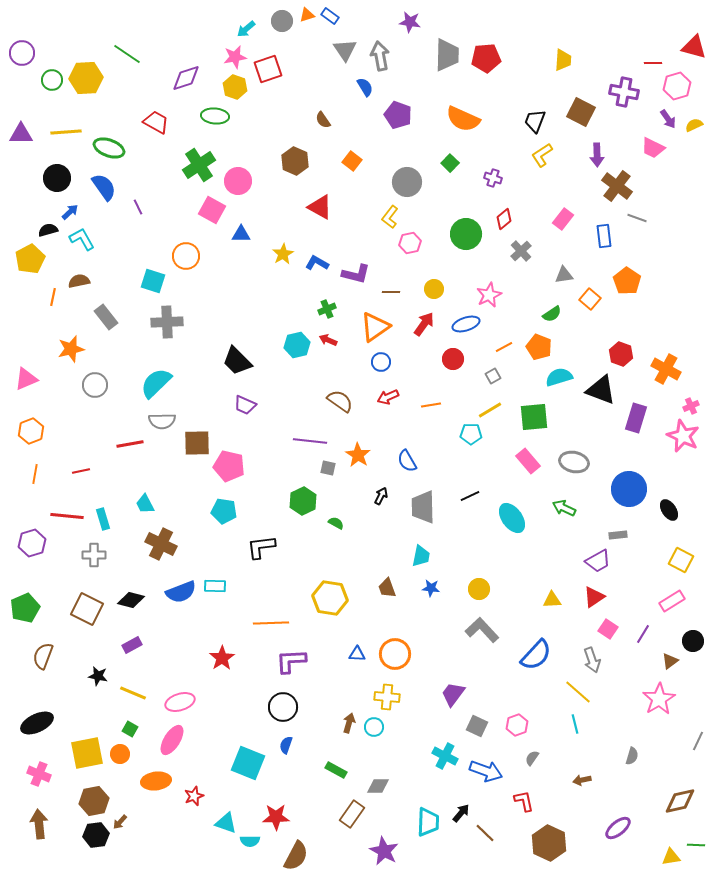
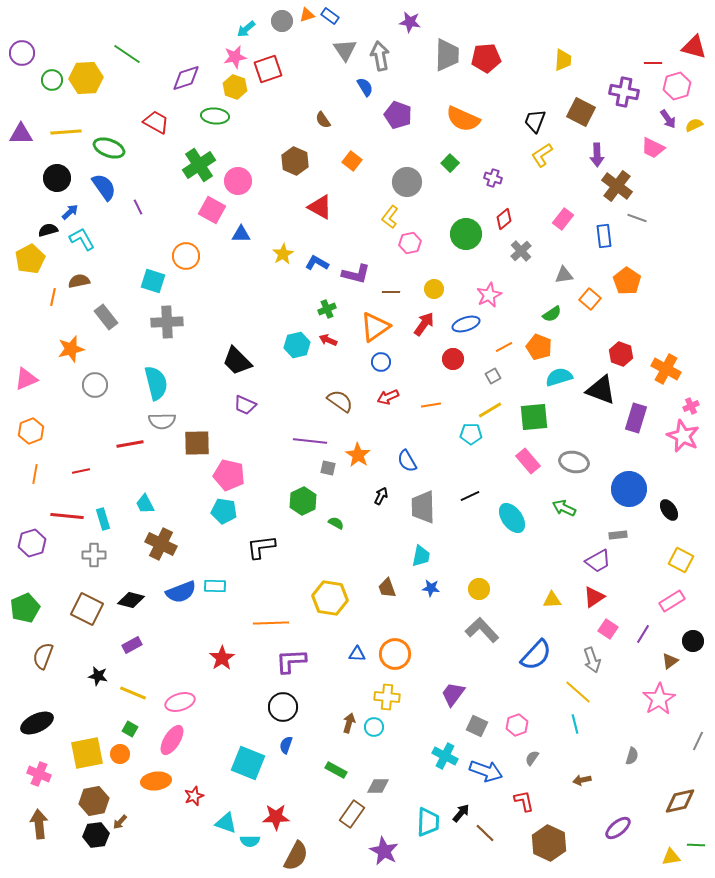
cyan semicircle at (156, 383): rotated 120 degrees clockwise
pink pentagon at (229, 466): moved 9 px down
